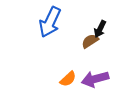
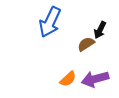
black arrow: moved 1 px down
brown semicircle: moved 4 px left, 3 px down
